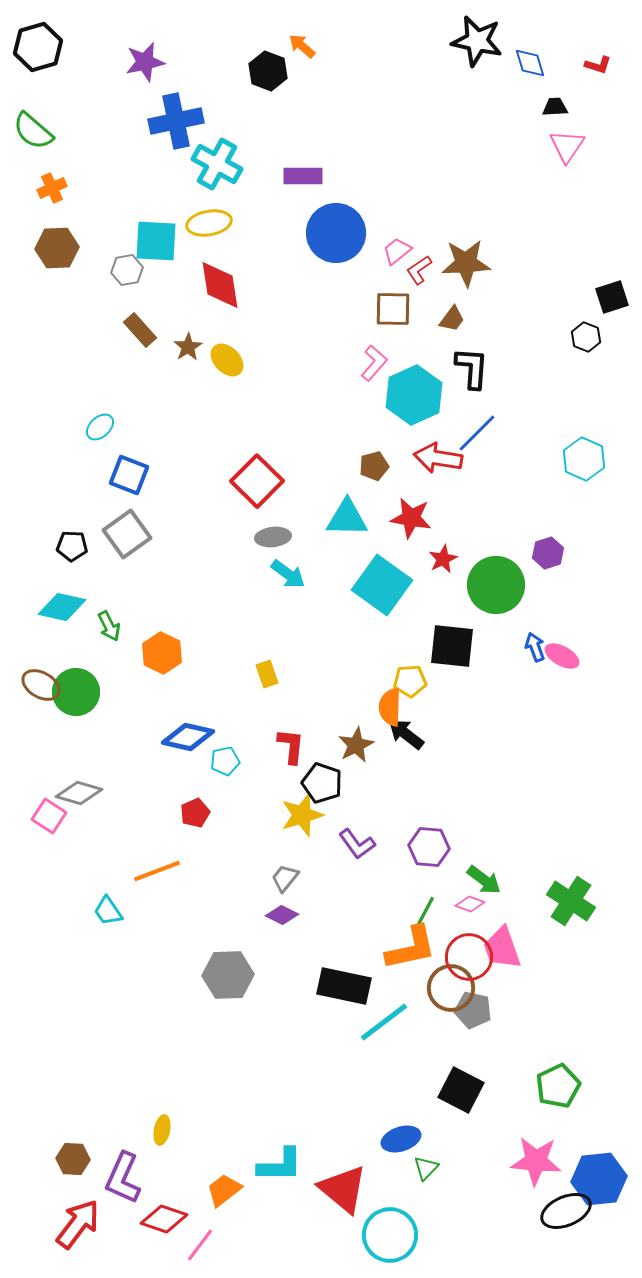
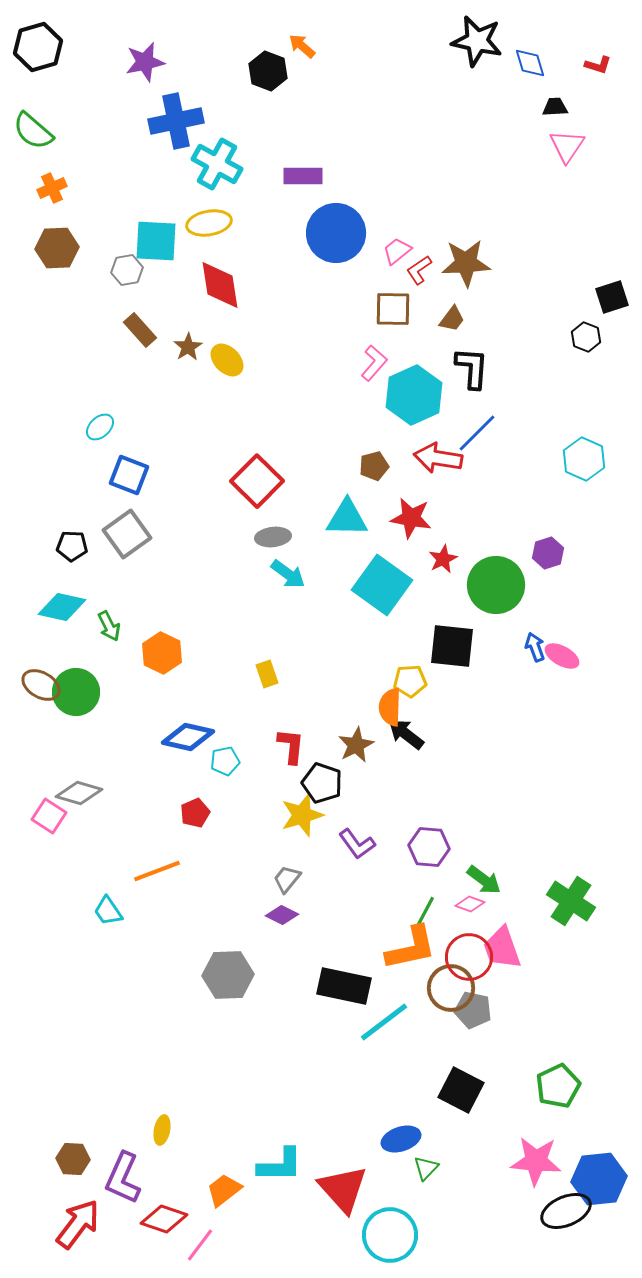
gray trapezoid at (285, 878): moved 2 px right, 1 px down
red triangle at (343, 1189): rotated 8 degrees clockwise
